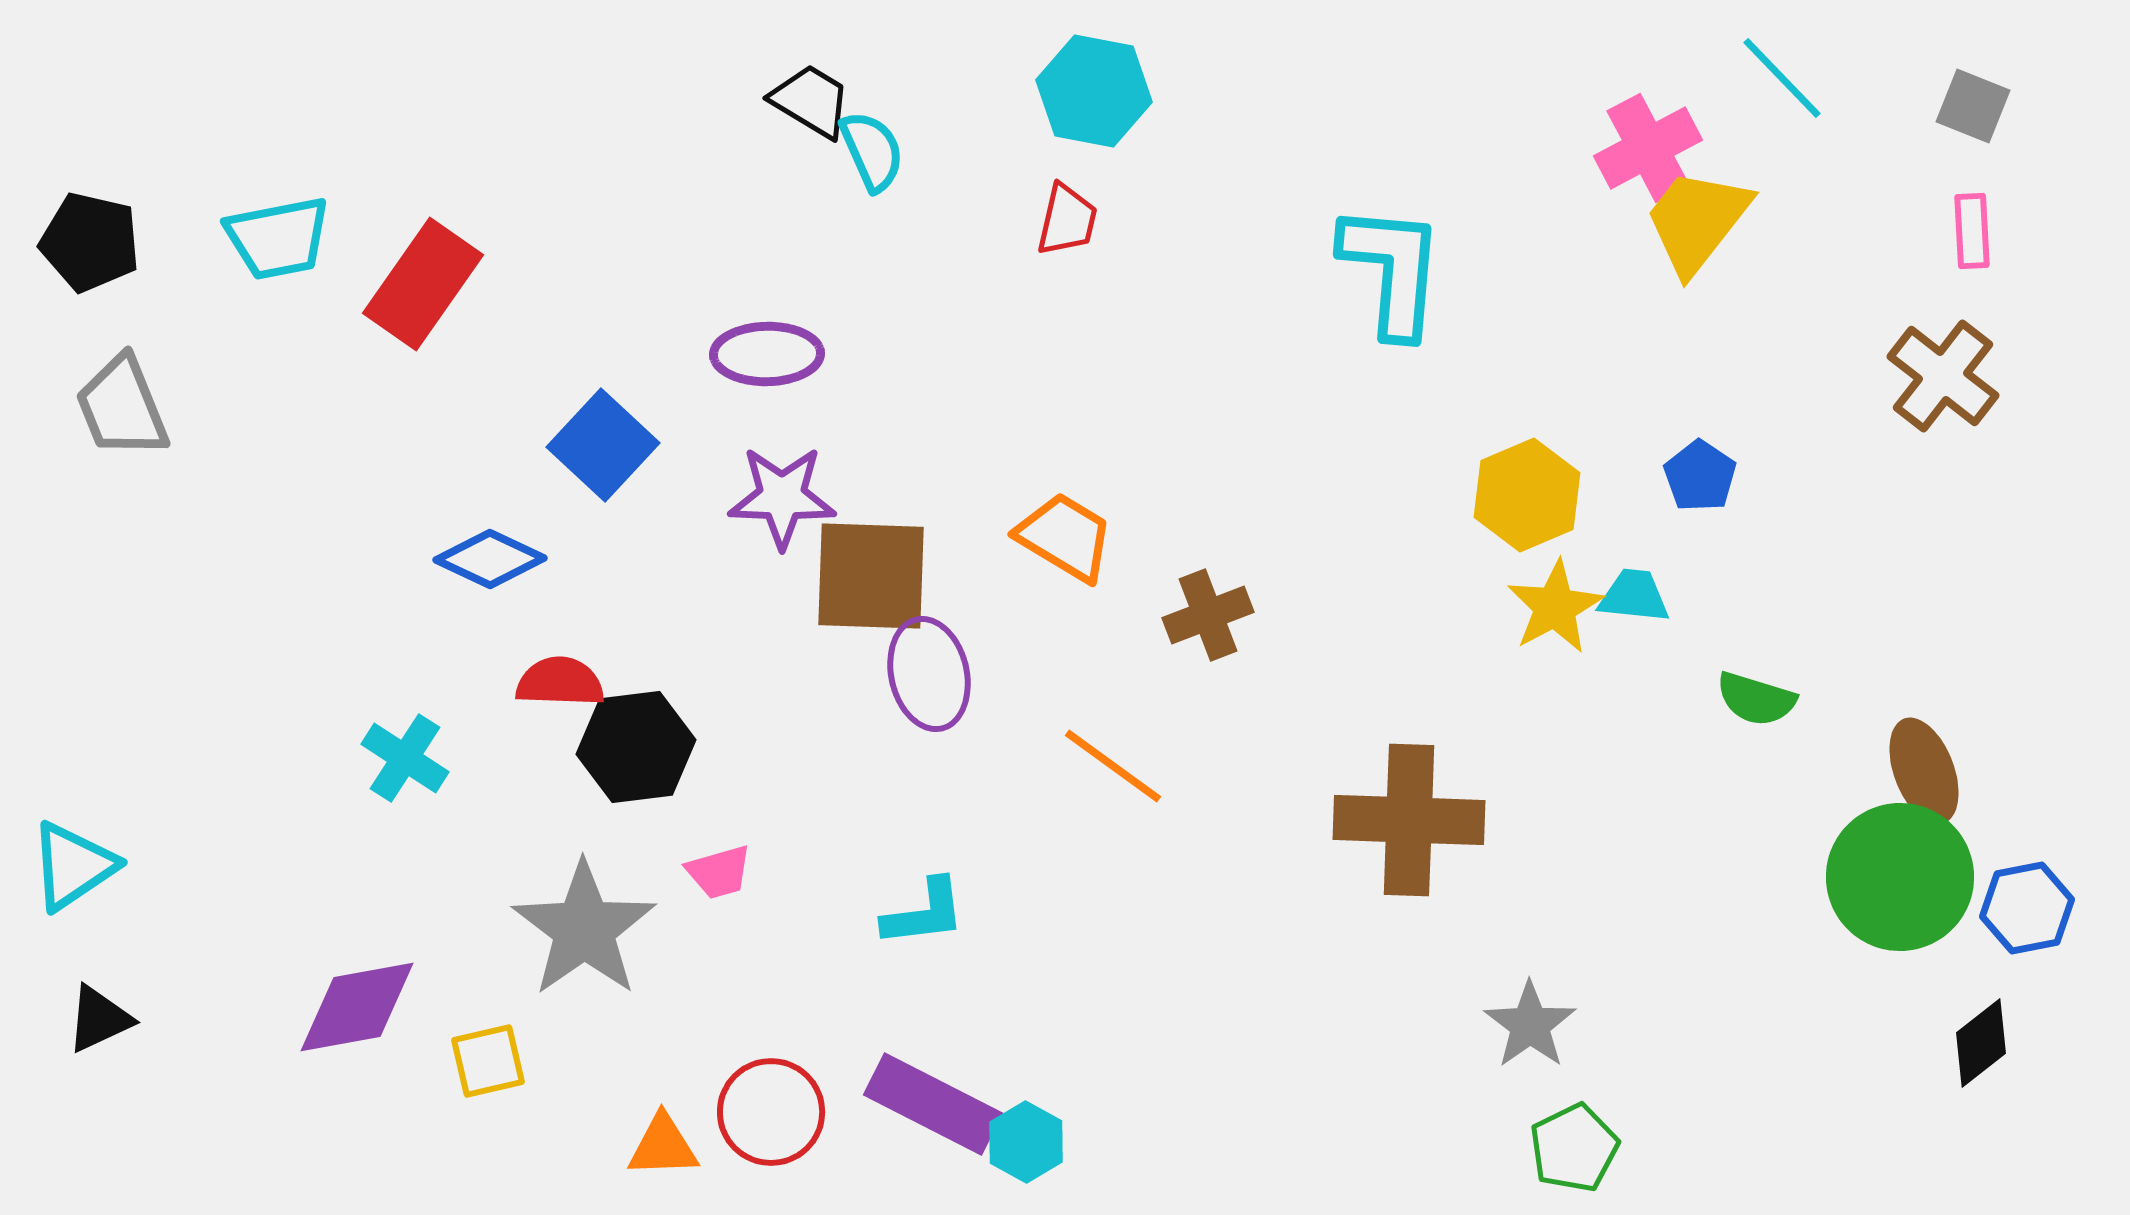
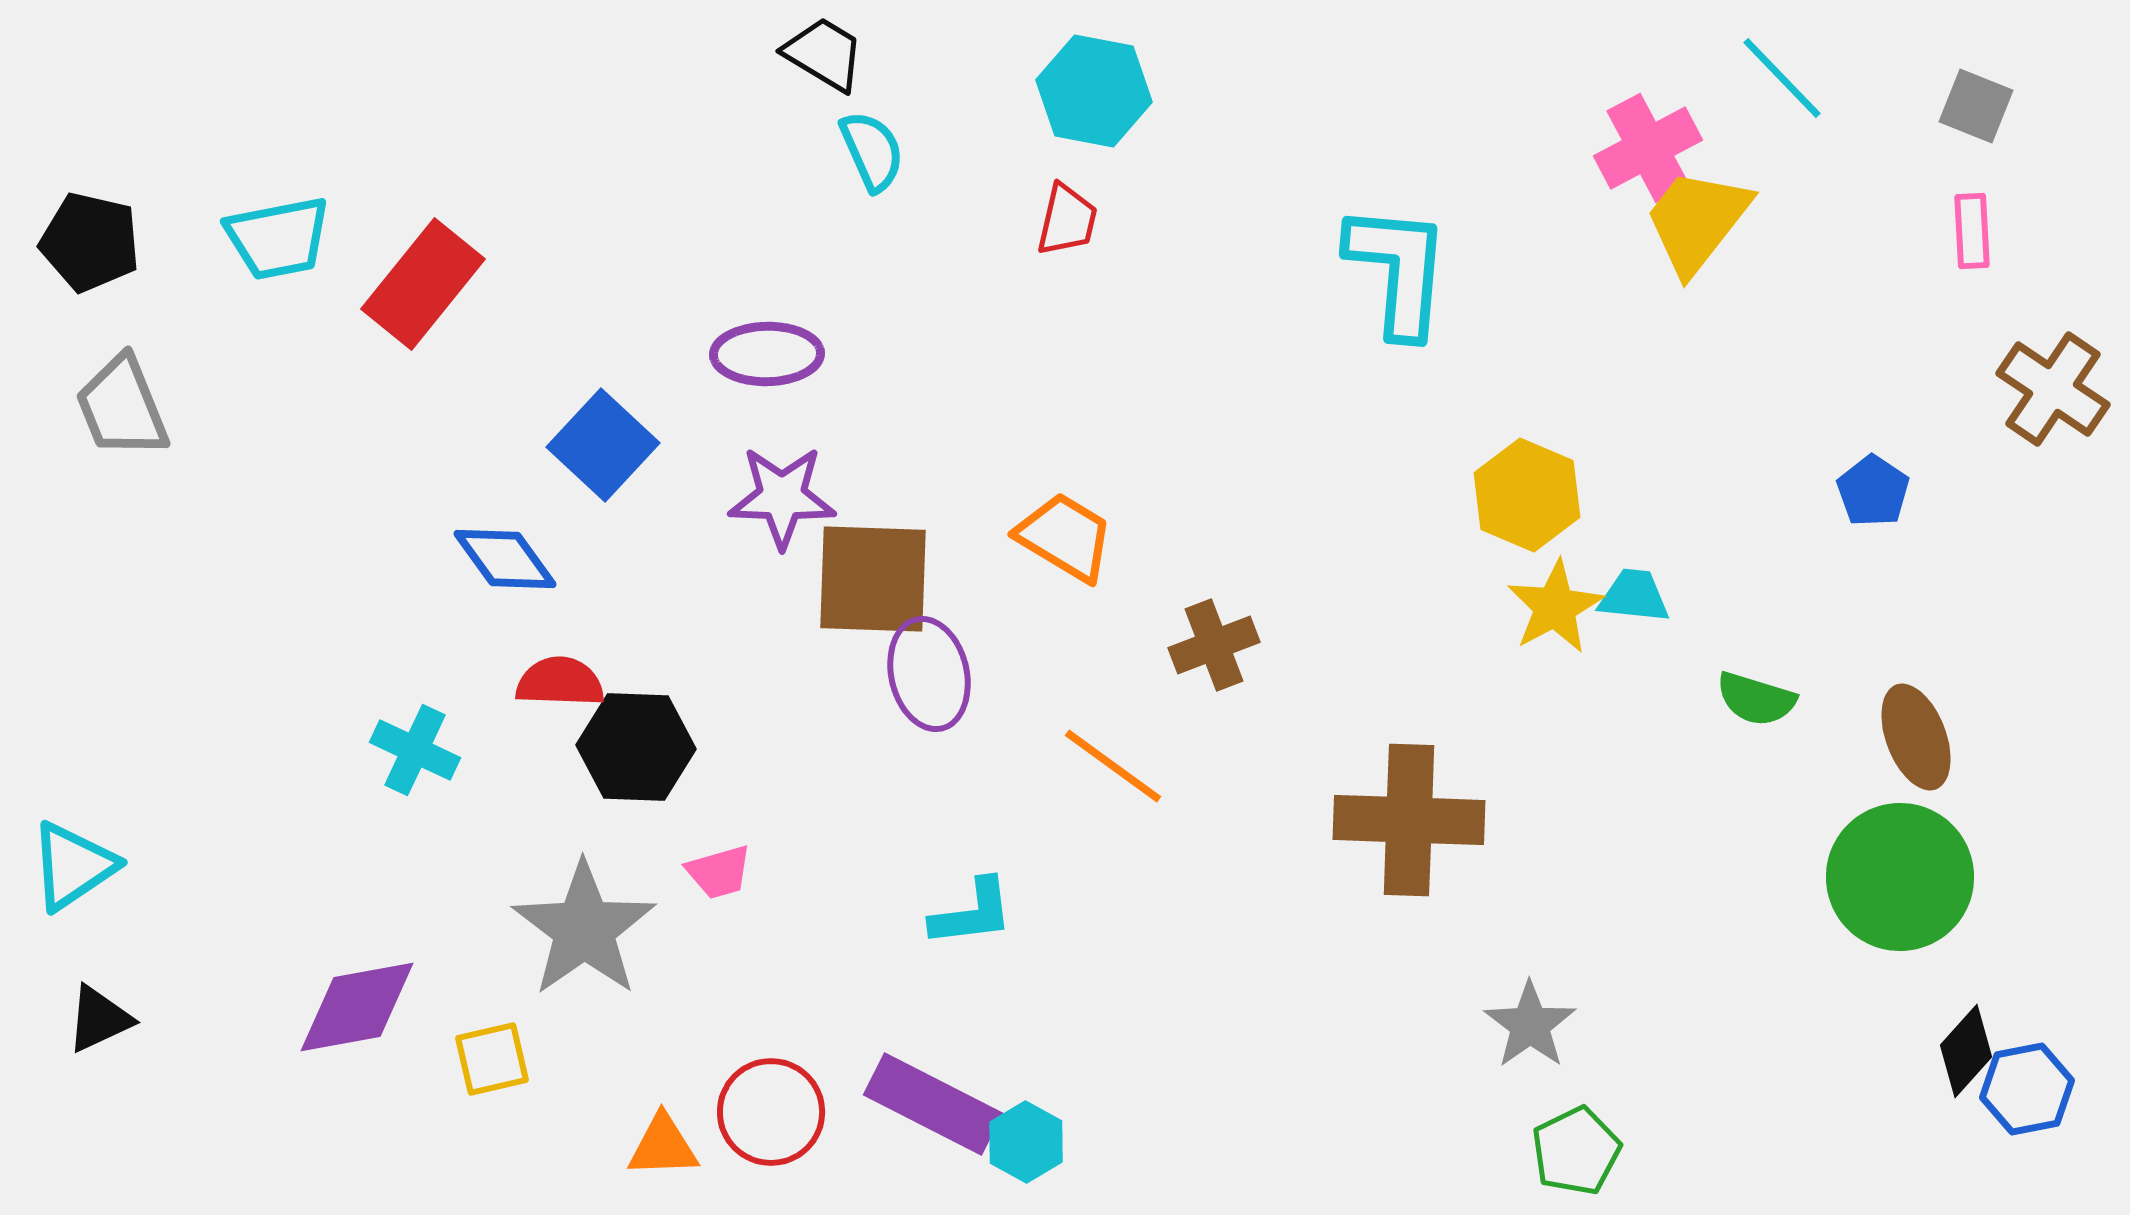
black trapezoid at (811, 101): moved 13 px right, 47 px up
gray square at (1973, 106): moved 3 px right
cyan L-shape at (1392, 270): moved 6 px right
red rectangle at (423, 284): rotated 4 degrees clockwise
brown cross at (1943, 376): moved 110 px right, 13 px down; rotated 4 degrees counterclockwise
blue pentagon at (1700, 476): moved 173 px right, 15 px down
yellow hexagon at (1527, 495): rotated 14 degrees counterclockwise
blue diamond at (490, 559): moved 15 px right; rotated 29 degrees clockwise
brown square at (871, 576): moved 2 px right, 3 px down
brown cross at (1208, 615): moved 6 px right, 30 px down
black hexagon at (636, 747): rotated 9 degrees clockwise
cyan cross at (405, 758): moved 10 px right, 8 px up; rotated 8 degrees counterclockwise
brown ellipse at (1924, 771): moved 8 px left, 34 px up
blue hexagon at (2027, 908): moved 181 px down
cyan L-shape at (924, 913): moved 48 px right
black diamond at (1981, 1043): moved 15 px left, 8 px down; rotated 10 degrees counterclockwise
yellow square at (488, 1061): moved 4 px right, 2 px up
green pentagon at (1574, 1148): moved 2 px right, 3 px down
